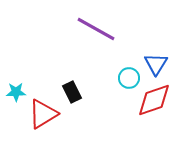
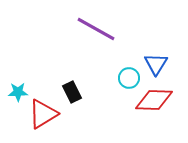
cyan star: moved 2 px right
red diamond: rotated 21 degrees clockwise
